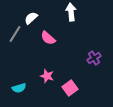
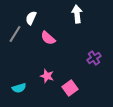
white arrow: moved 6 px right, 2 px down
white semicircle: rotated 24 degrees counterclockwise
